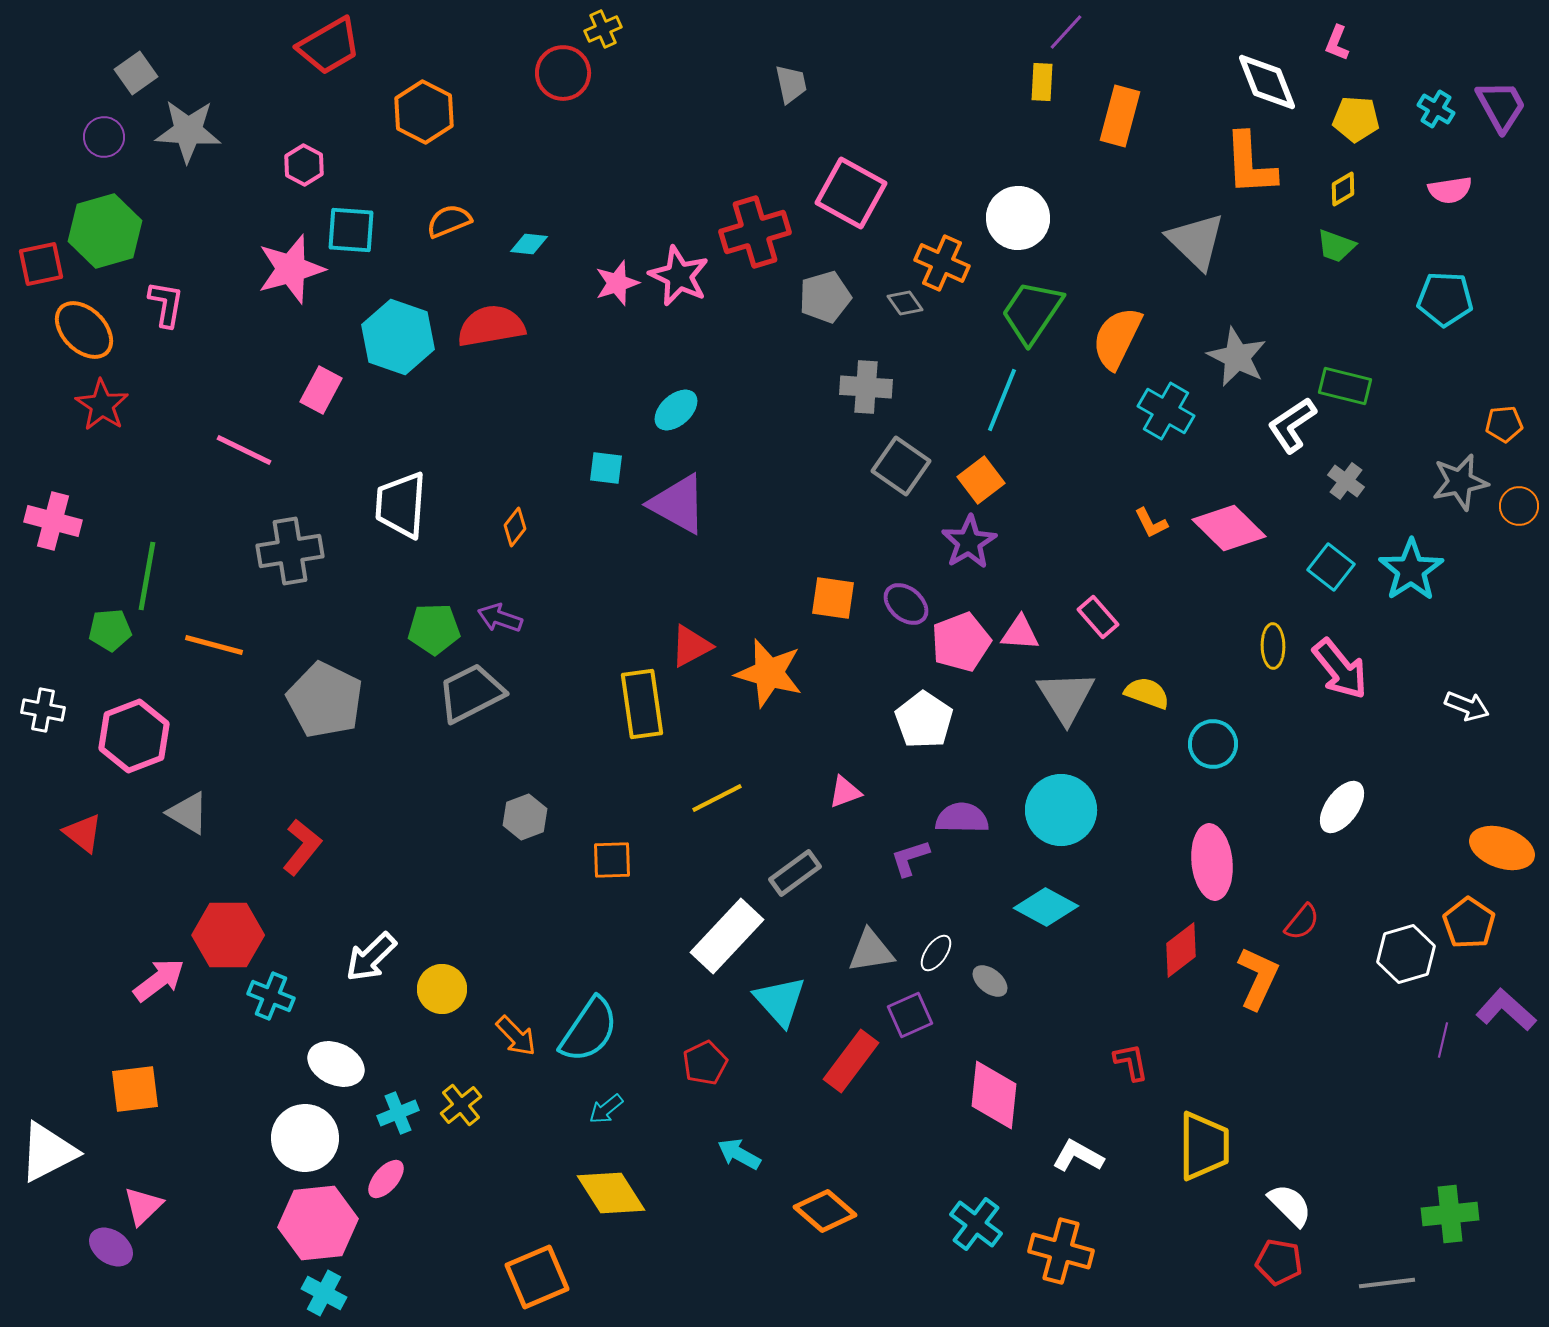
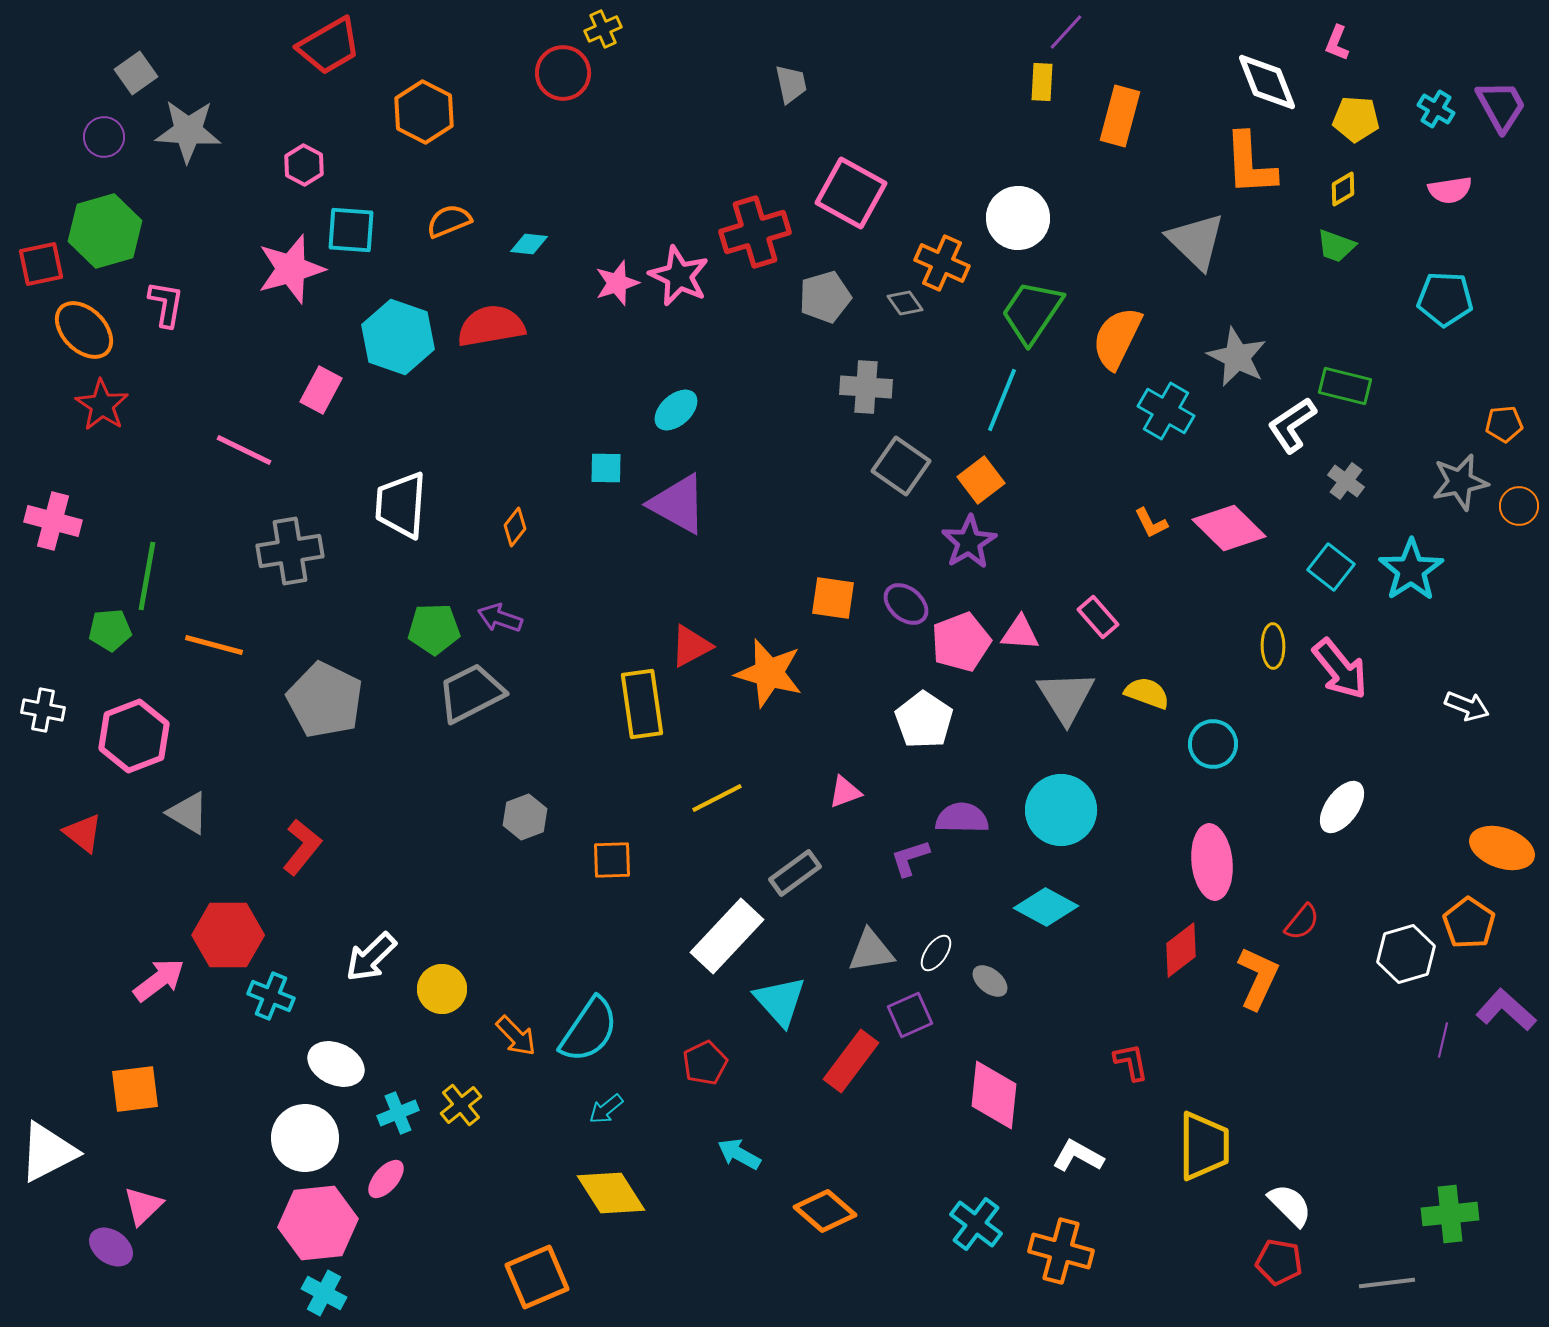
cyan square at (606, 468): rotated 6 degrees counterclockwise
